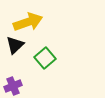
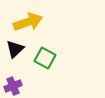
black triangle: moved 4 px down
green square: rotated 20 degrees counterclockwise
